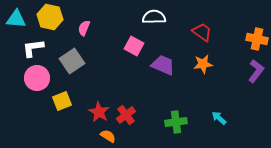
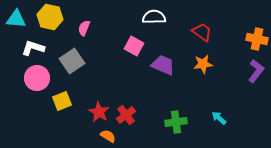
white L-shape: rotated 25 degrees clockwise
